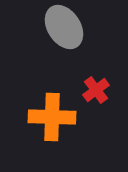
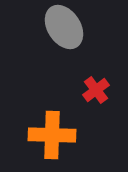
orange cross: moved 18 px down
